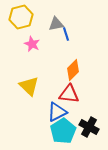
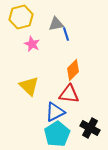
blue triangle: moved 2 px left
black cross: moved 1 px right, 1 px down
cyan pentagon: moved 6 px left, 3 px down
